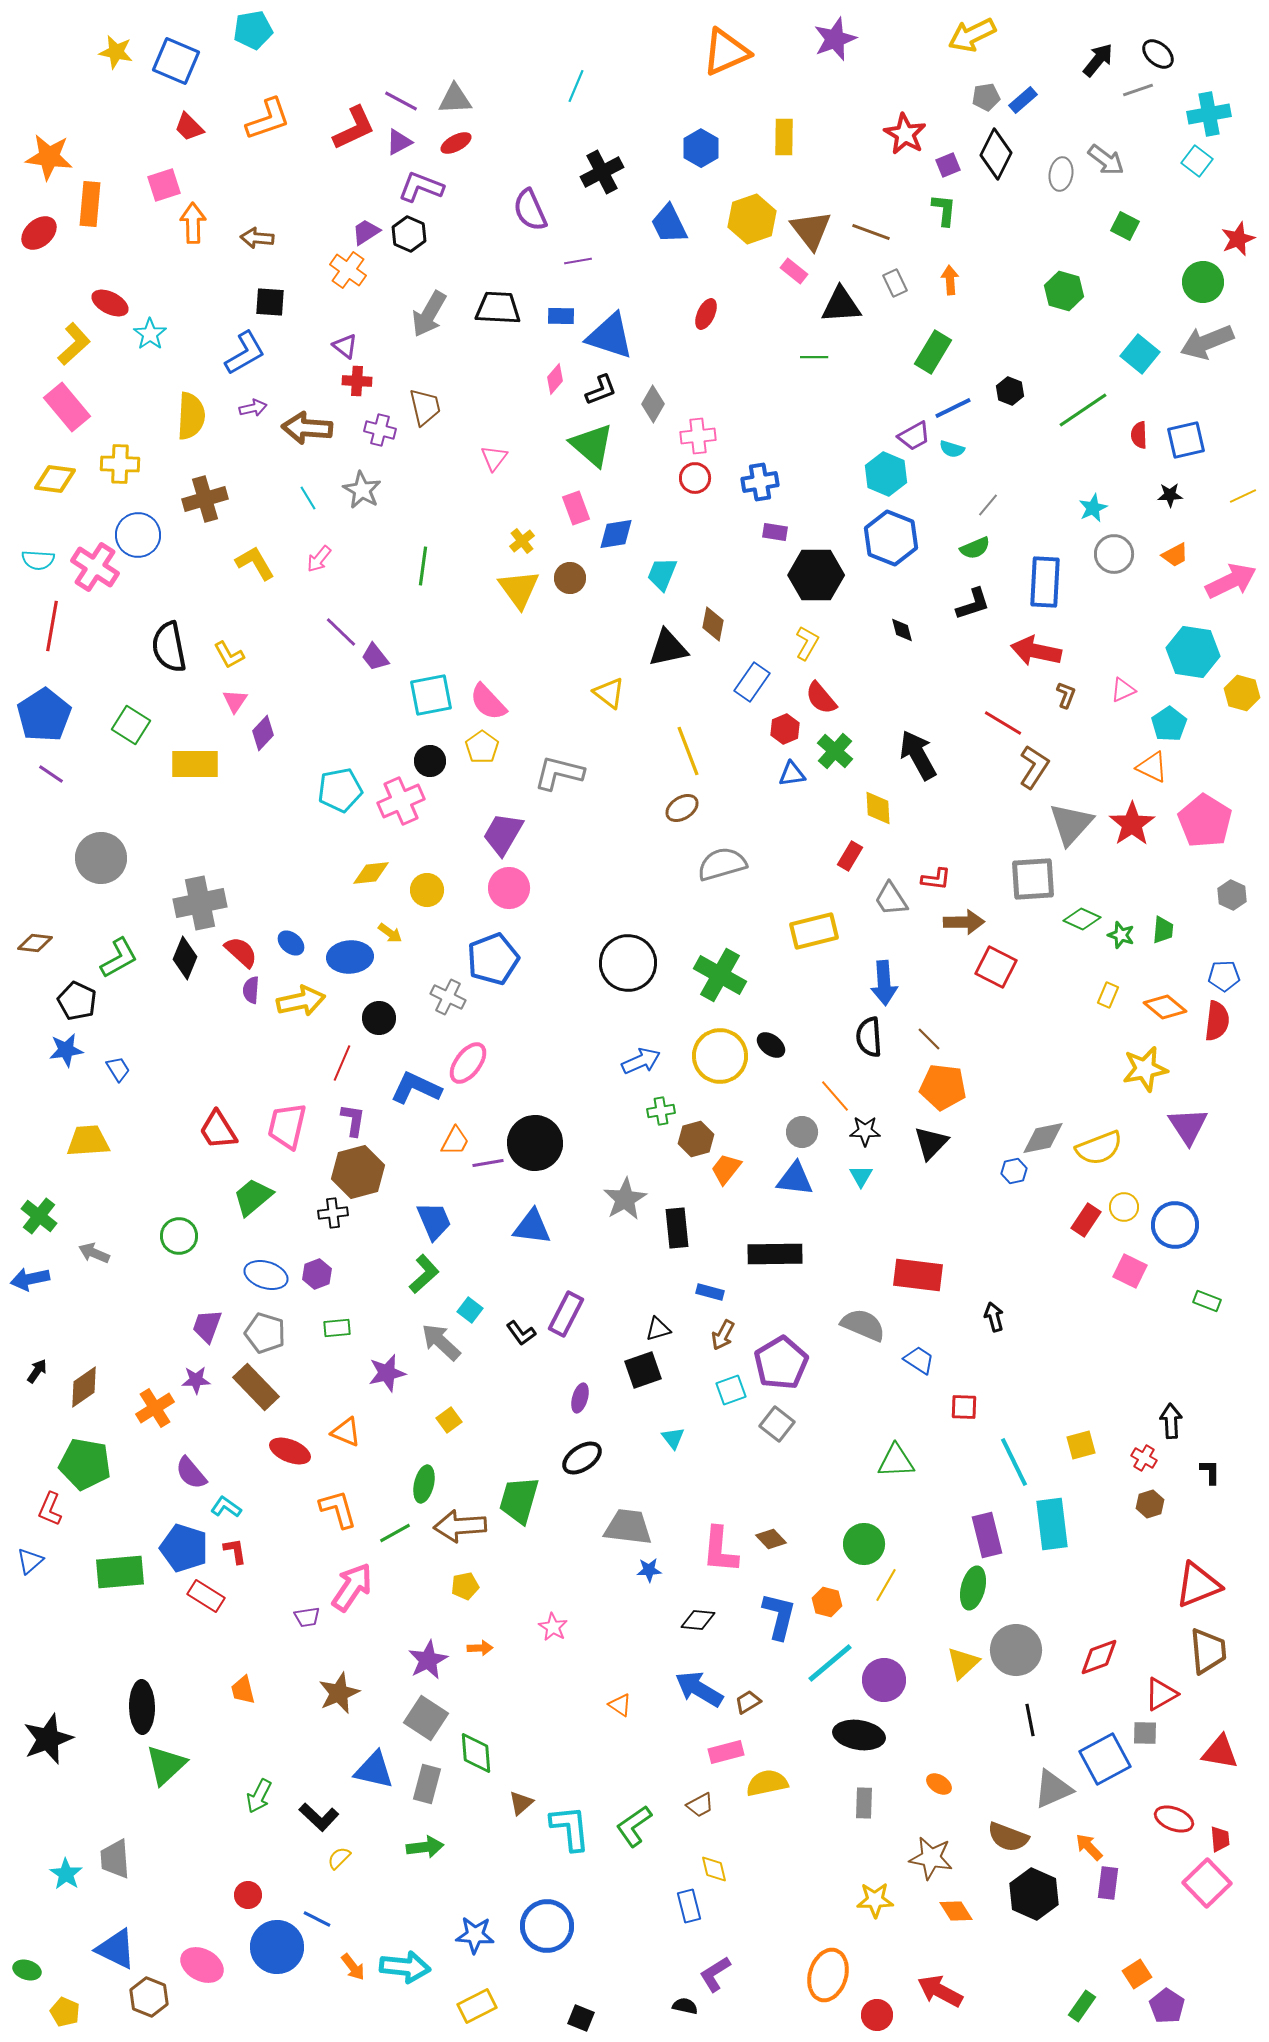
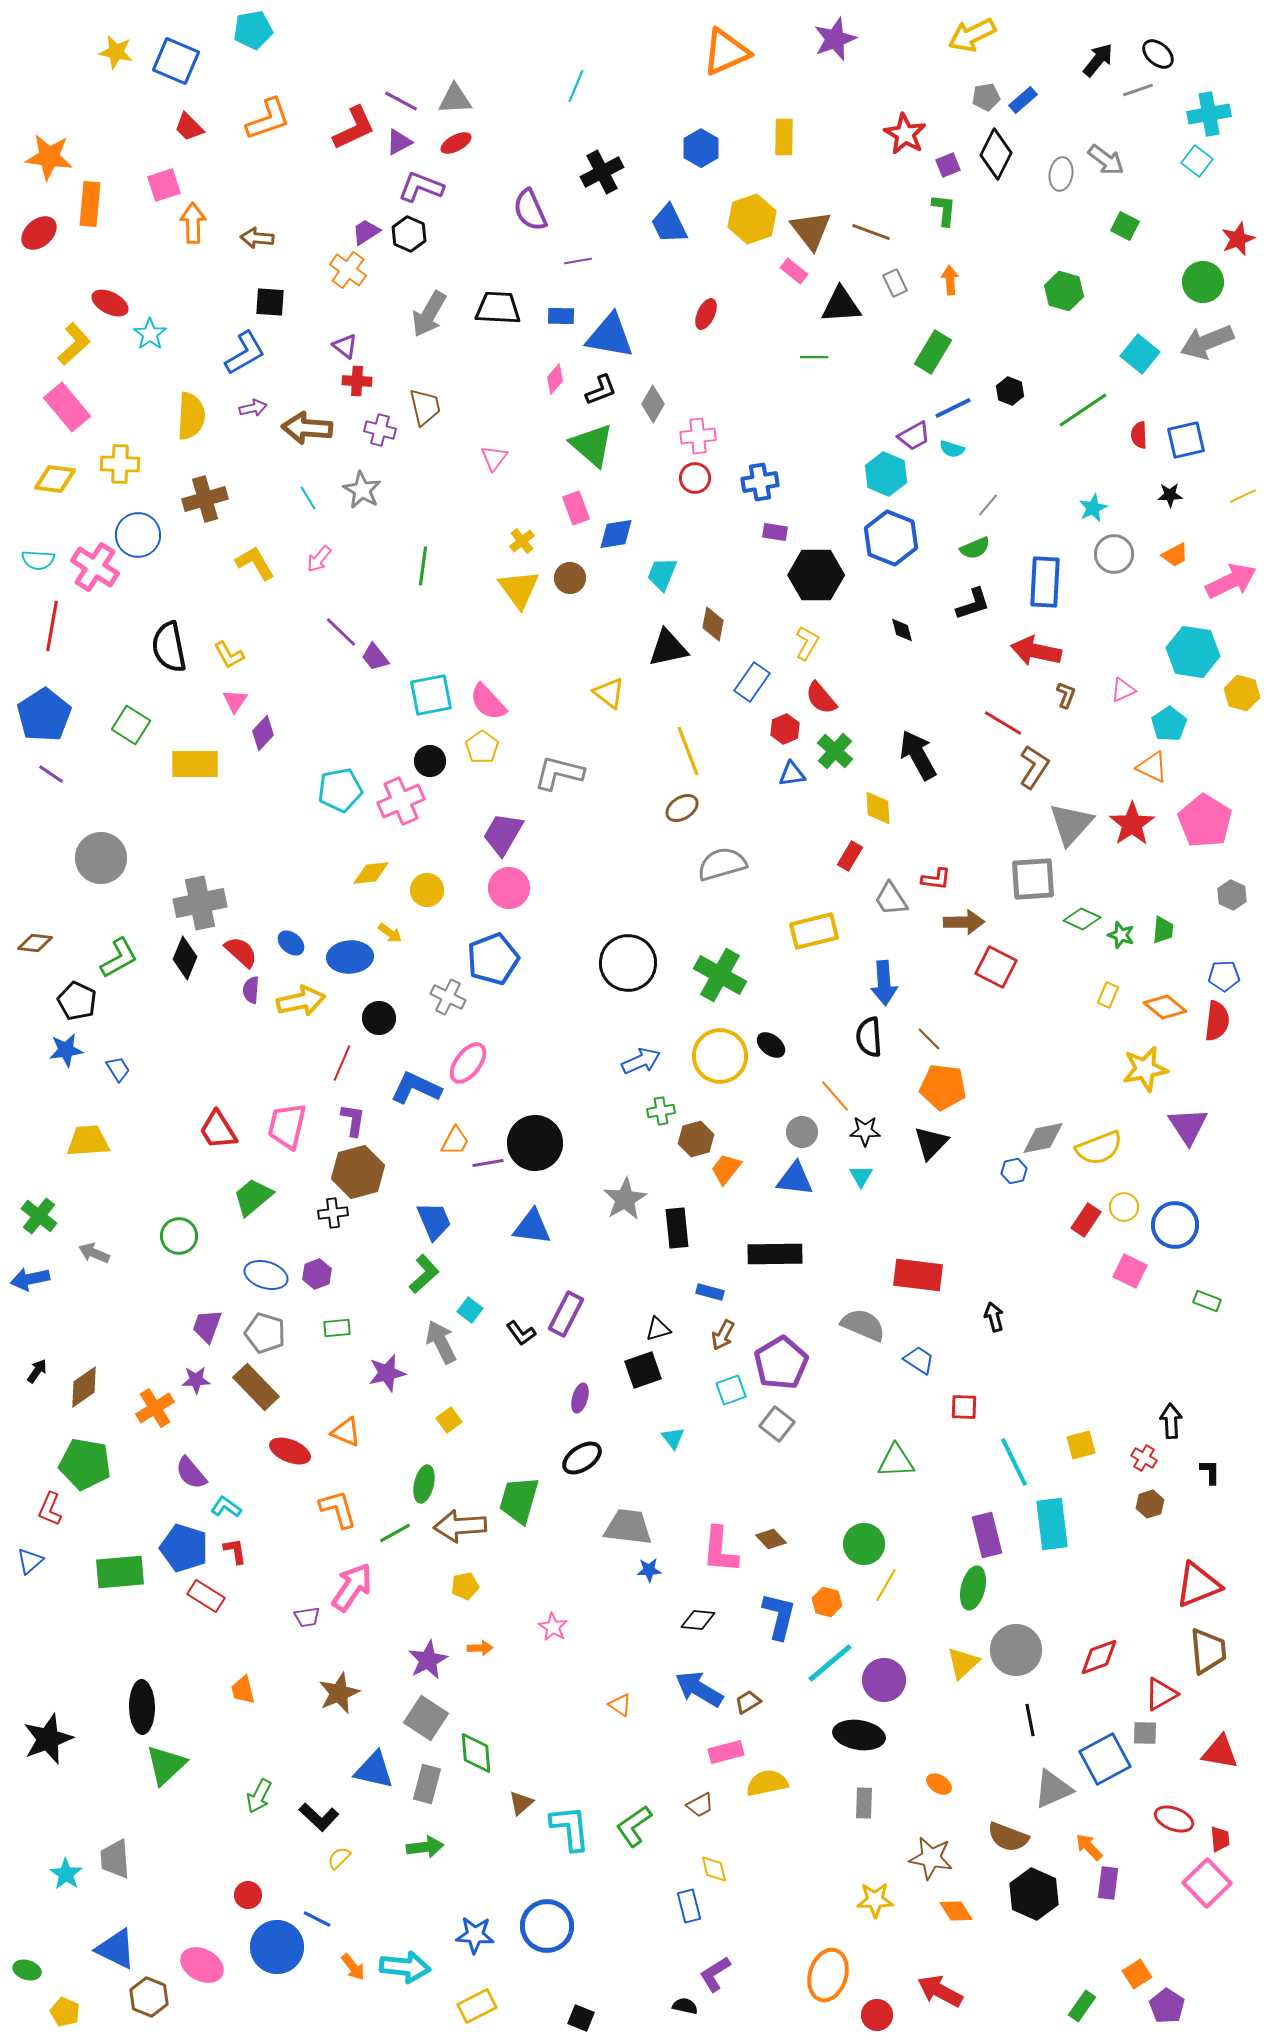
blue triangle at (610, 336): rotated 8 degrees counterclockwise
gray arrow at (441, 1342): rotated 21 degrees clockwise
